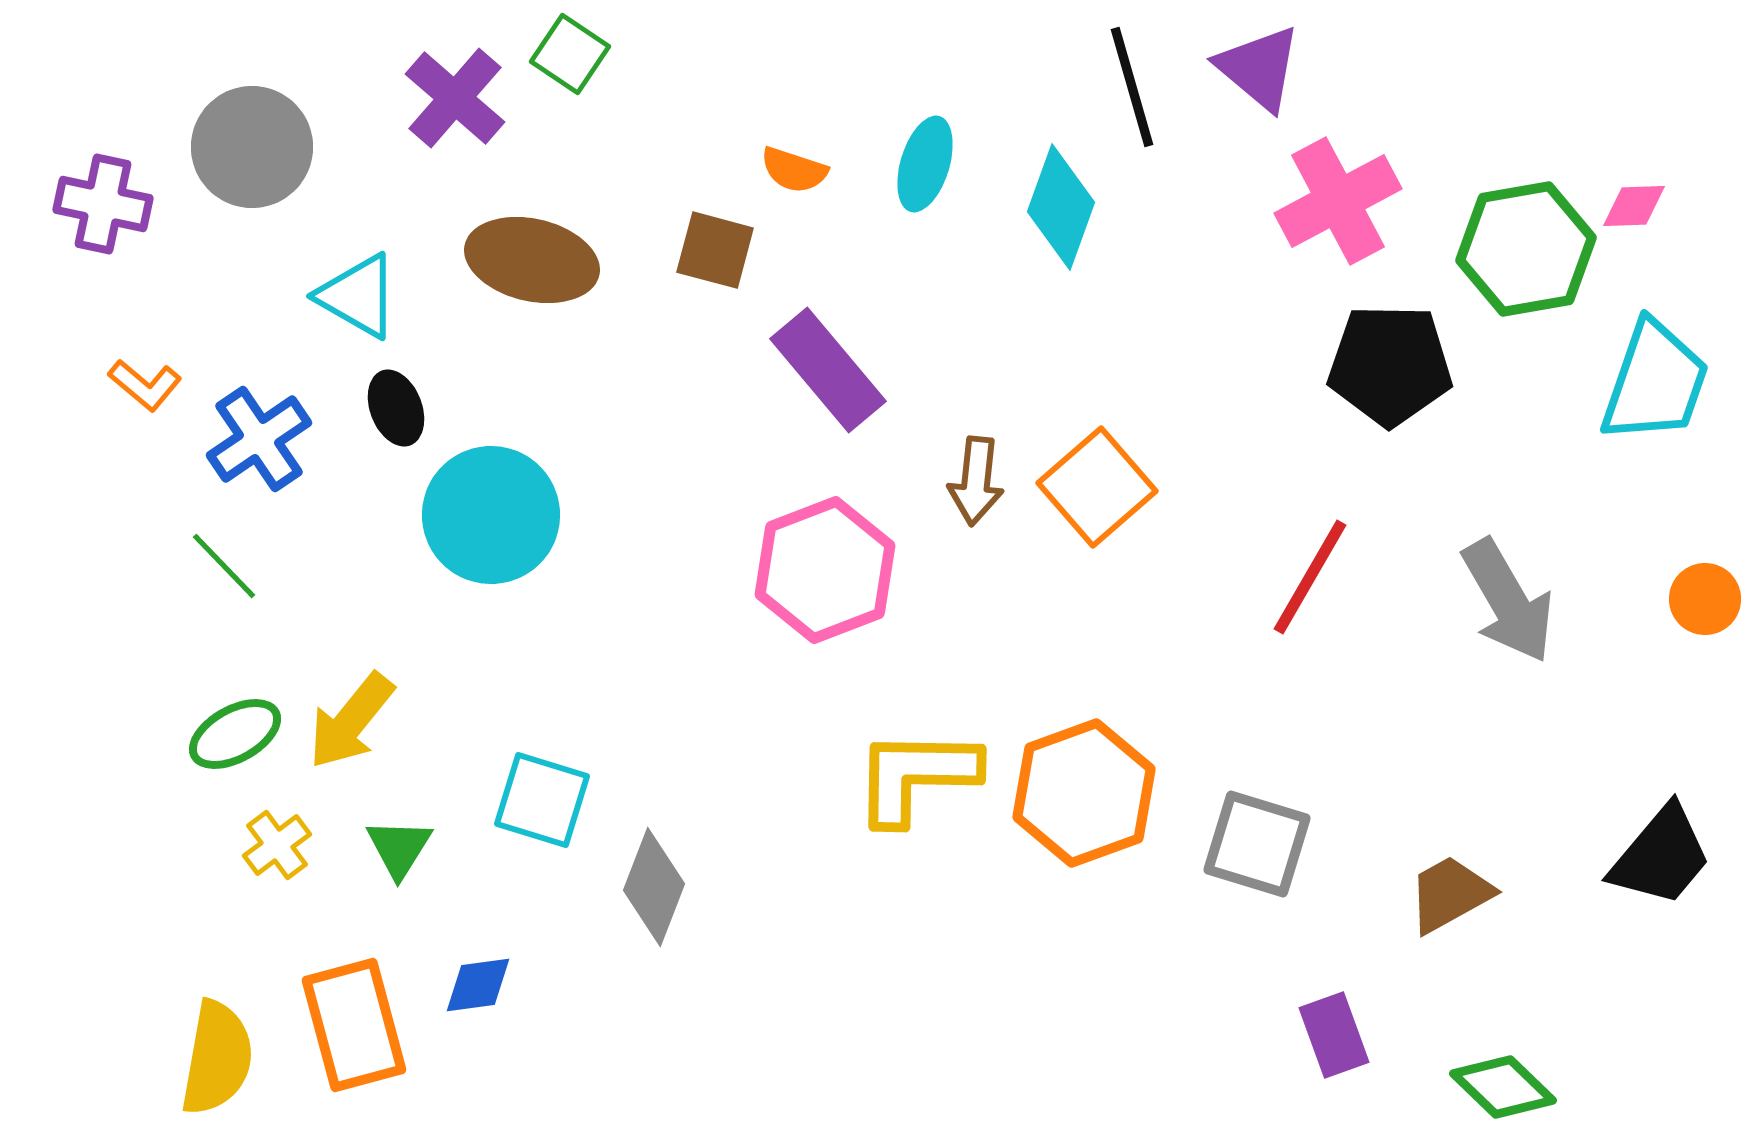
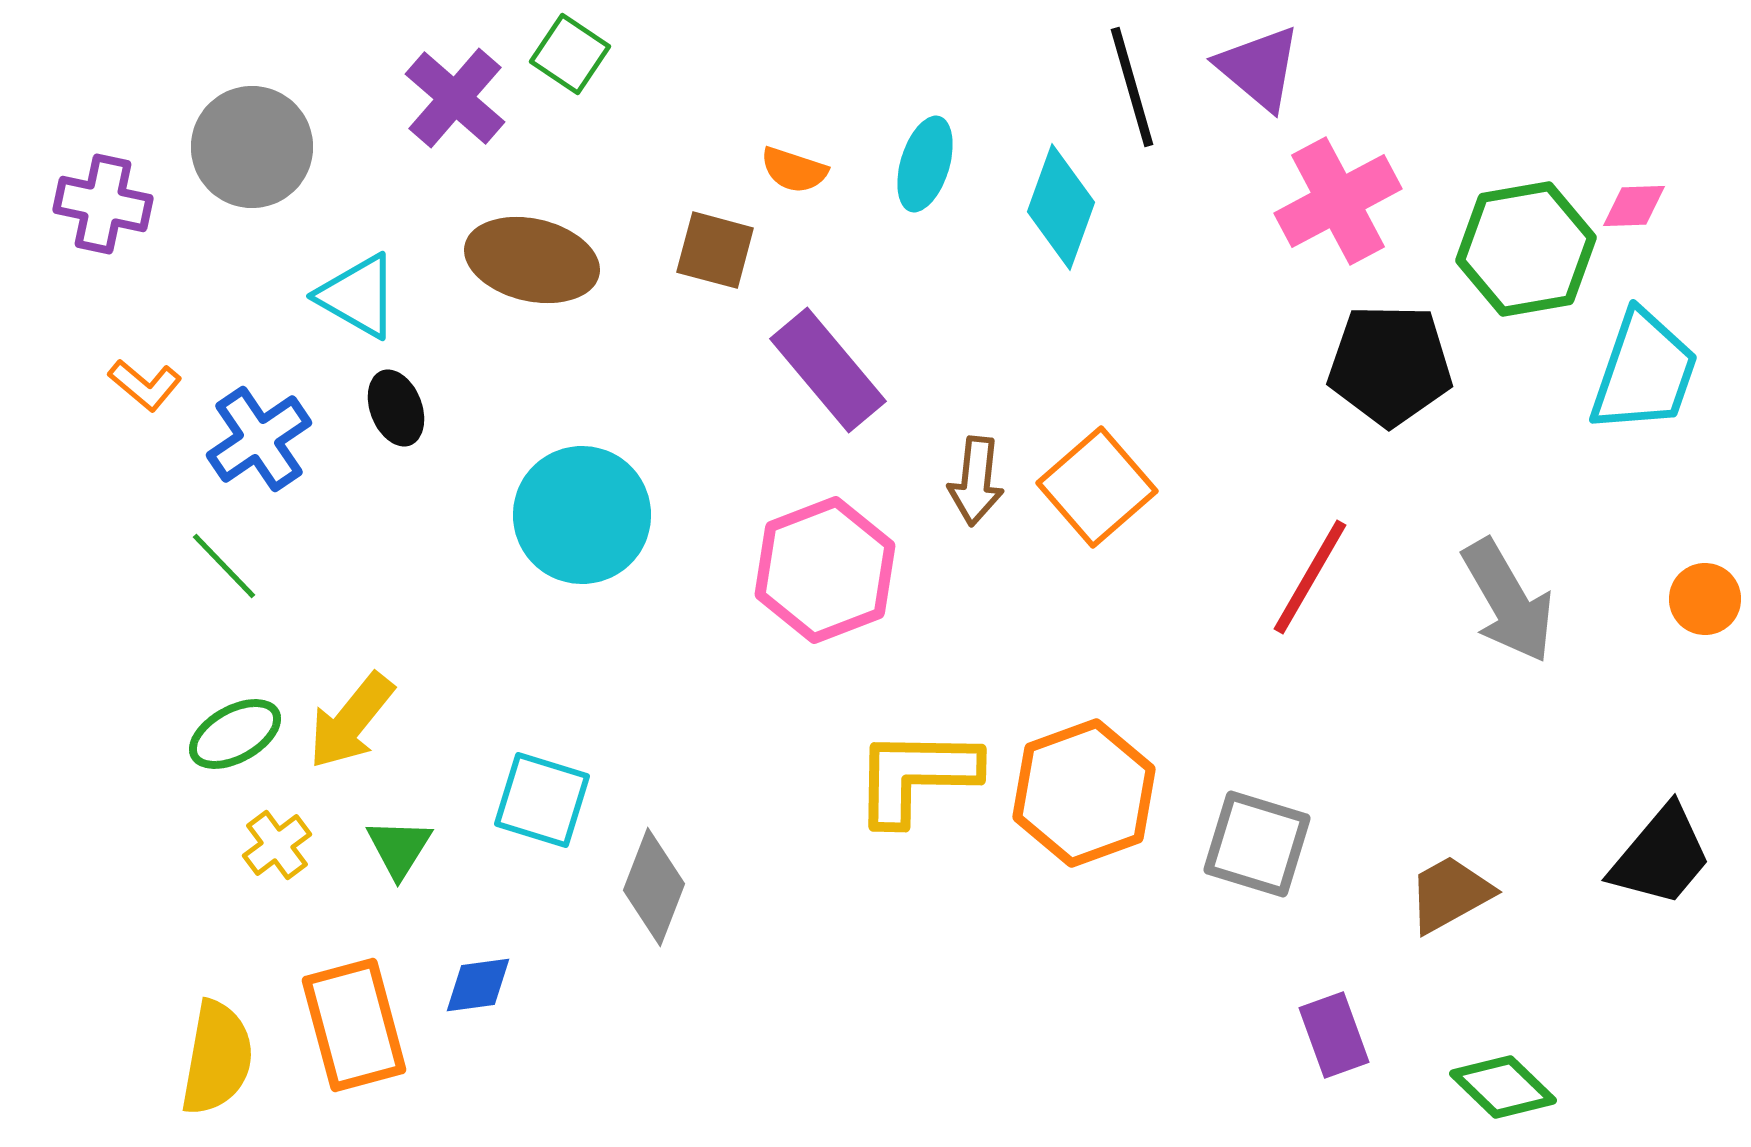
cyan trapezoid at (1655, 382): moved 11 px left, 10 px up
cyan circle at (491, 515): moved 91 px right
